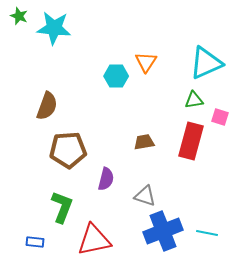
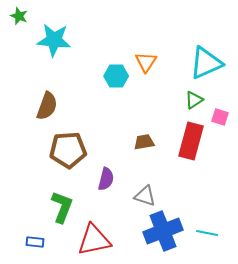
cyan star: moved 12 px down
green triangle: rotated 24 degrees counterclockwise
